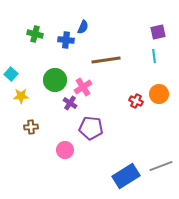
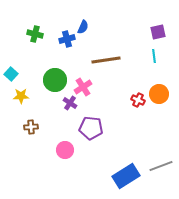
blue cross: moved 1 px right, 1 px up; rotated 21 degrees counterclockwise
red cross: moved 2 px right, 1 px up
